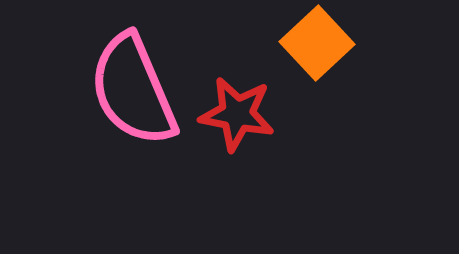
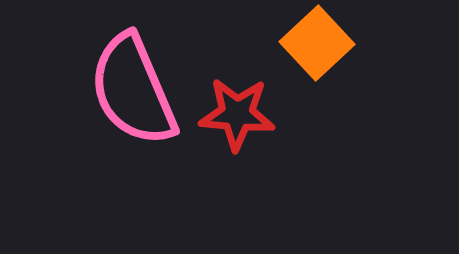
red star: rotated 6 degrees counterclockwise
